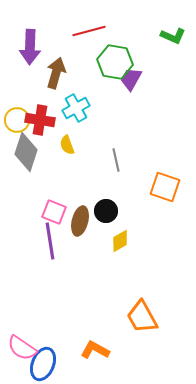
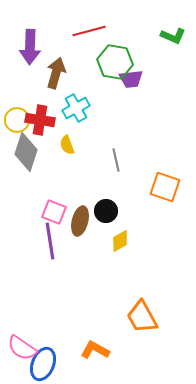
purple trapezoid: rotated 125 degrees counterclockwise
